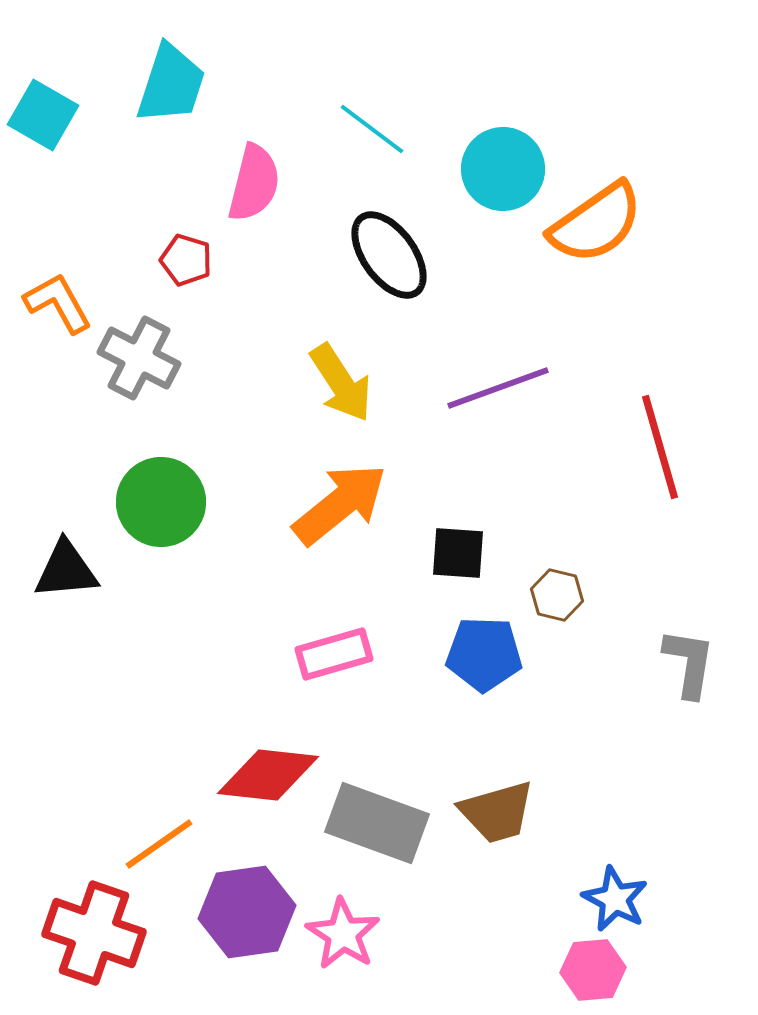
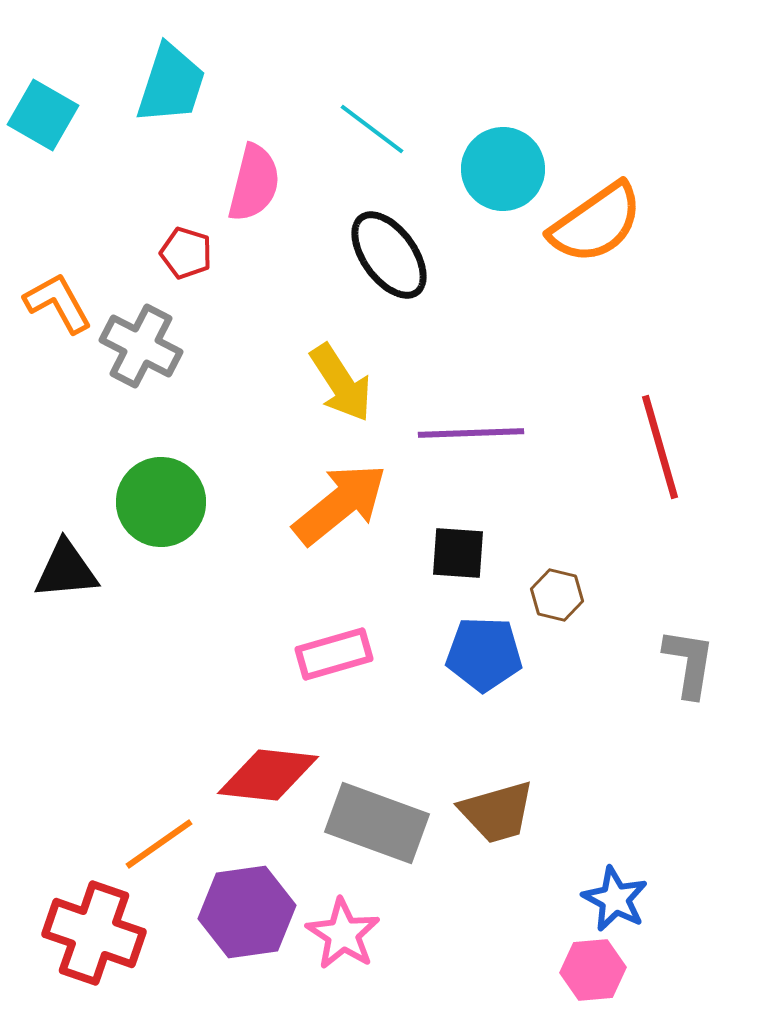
red pentagon: moved 7 px up
gray cross: moved 2 px right, 12 px up
purple line: moved 27 px left, 45 px down; rotated 18 degrees clockwise
